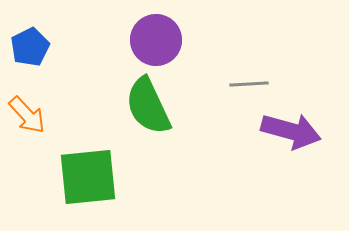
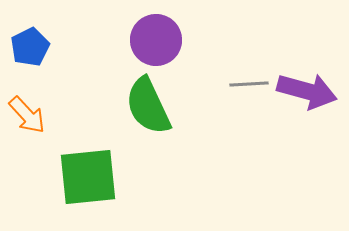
purple arrow: moved 16 px right, 40 px up
